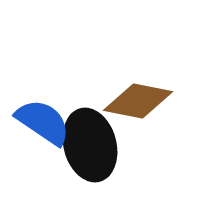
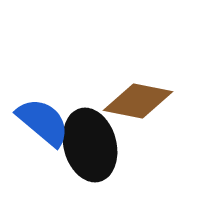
blue semicircle: rotated 6 degrees clockwise
